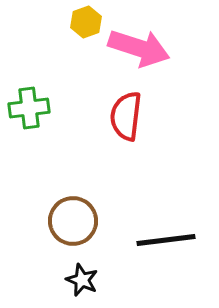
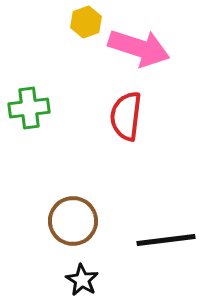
black star: rotated 8 degrees clockwise
